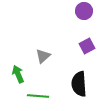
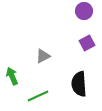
purple square: moved 3 px up
gray triangle: rotated 14 degrees clockwise
green arrow: moved 6 px left, 2 px down
green line: rotated 30 degrees counterclockwise
